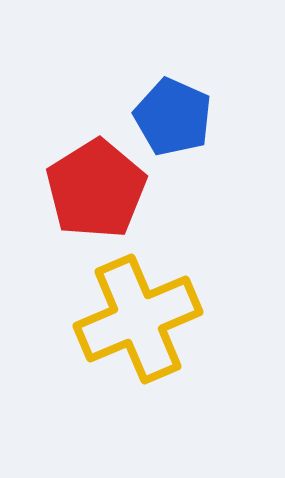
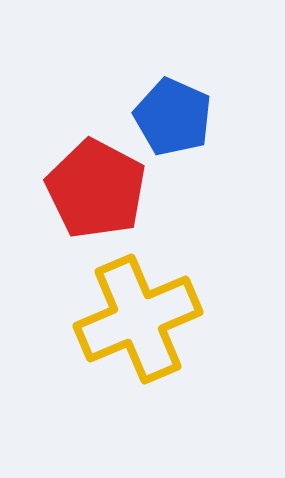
red pentagon: rotated 12 degrees counterclockwise
